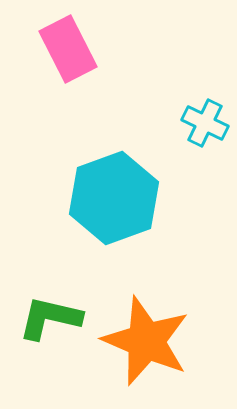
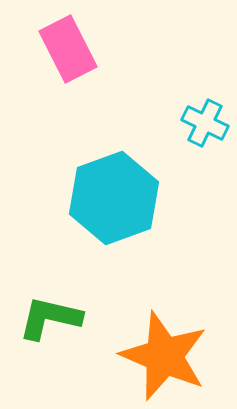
orange star: moved 18 px right, 15 px down
